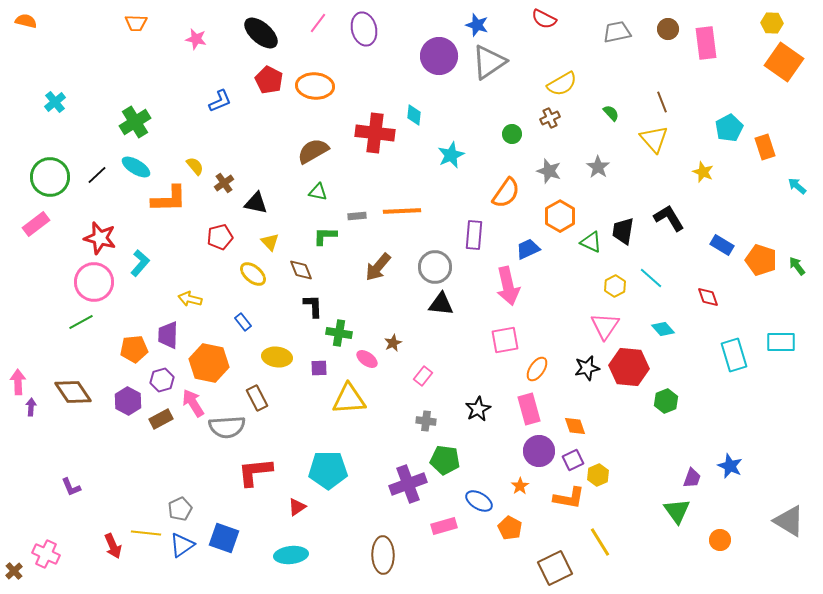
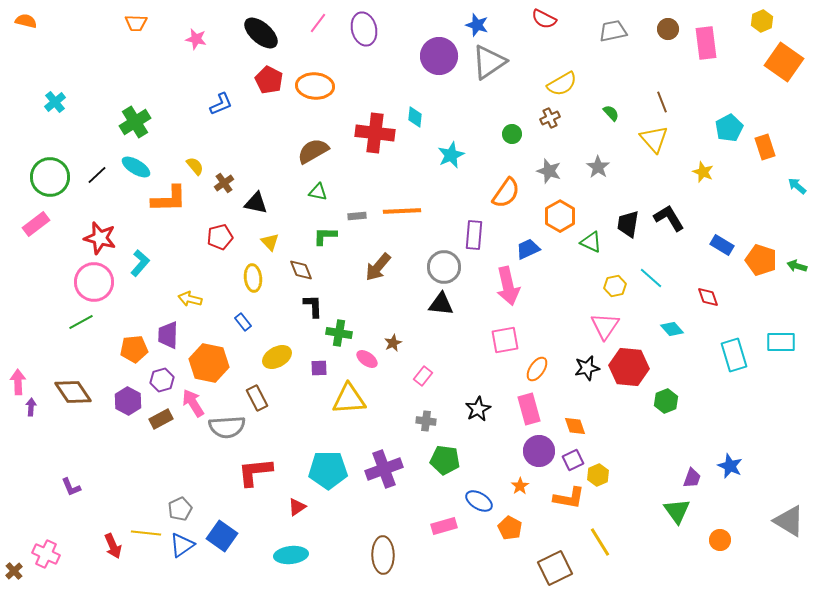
yellow hexagon at (772, 23): moved 10 px left, 2 px up; rotated 25 degrees counterclockwise
gray trapezoid at (617, 32): moved 4 px left, 1 px up
blue L-shape at (220, 101): moved 1 px right, 3 px down
cyan diamond at (414, 115): moved 1 px right, 2 px down
black trapezoid at (623, 231): moved 5 px right, 7 px up
green arrow at (797, 266): rotated 36 degrees counterclockwise
gray circle at (435, 267): moved 9 px right
yellow ellipse at (253, 274): moved 4 px down; rotated 44 degrees clockwise
yellow hexagon at (615, 286): rotated 15 degrees clockwise
cyan diamond at (663, 329): moved 9 px right
yellow ellipse at (277, 357): rotated 36 degrees counterclockwise
purple cross at (408, 484): moved 24 px left, 15 px up
blue square at (224, 538): moved 2 px left, 2 px up; rotated 16 degrees clockwise
